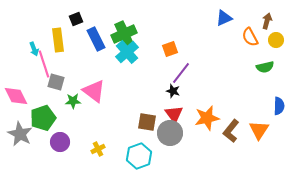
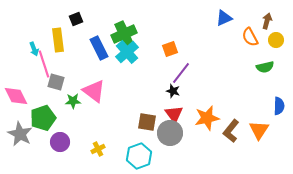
blue rectangle: moved 3 px right, 9 px down
